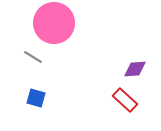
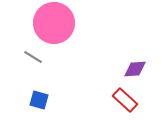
blue square: moved 3 px right, 2 px down
